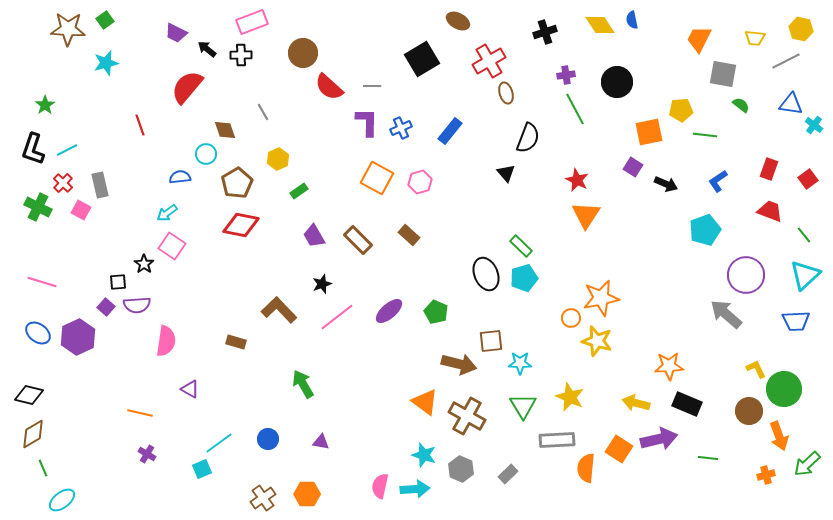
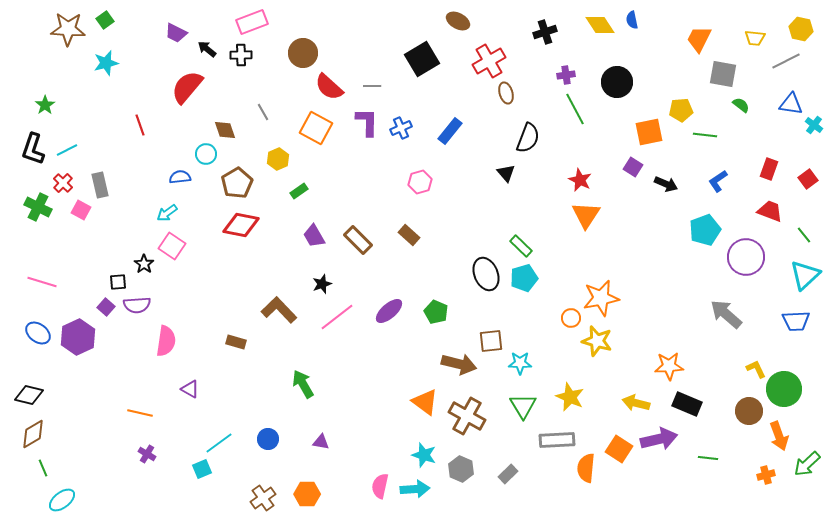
orange square at (377, 178): moved 61 px left, 50 px up
red star at (577, 180): moved 3 px right
purple circle at (746, 275): moved 18 px up
